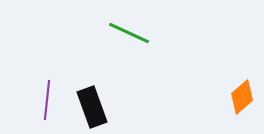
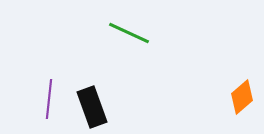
purple line: moved 2 px right, 1 px up
